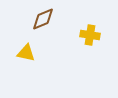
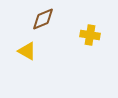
yellow triangle: moved 1 px right, 2 px up; rotated 18 degrees clockwise
